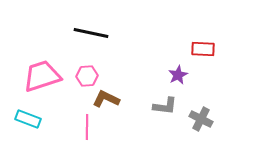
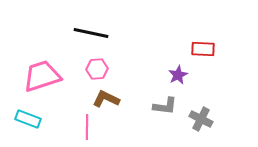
pink hexagon: moved 10 px right, 7 px up
